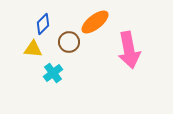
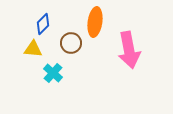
orange ellipse: rotated 44 degrees counterclockwise
brown circle: moved 2 px right, 1 px down
cyan cross: rotated 12 degrees counterclockwise
